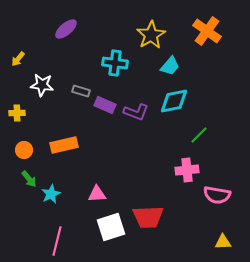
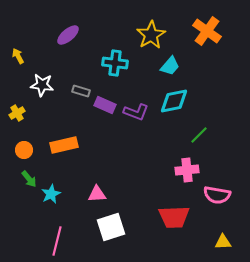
purple ellipse: moved 2 px right, 6 px down
yellow arrow: moved 3 px up; rotated 112 degrees clockwise
yellow cross: rotated 28 degrees counterclockwise
red trapezoid: moved 26 px right
